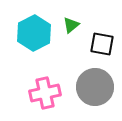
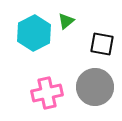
green triangle: moved 5 px left, 4 px up
pink cross: moved 2 px right
